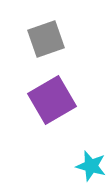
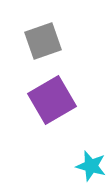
gray square: moved 3 px left, 2 px down
